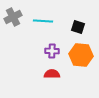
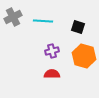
purple cross: rotated 16 degrees counterclockwise
orange hexagon: moved 3 px right, 1 px down; rotated 10 degrees clockwise
